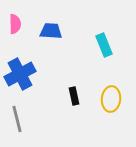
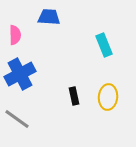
pink semicircle: moved 11 px down
blue trapezoid: moved 2 px left, 14 px up
yellow ellipse: moved 3 px left, 2 px up
gray line: rotated 40 degrees counterclockwise
